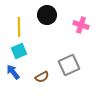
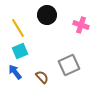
yellow line: moved 1 px left, 1 px down; rotated 30 degrees counterclockwise
cyan square: moved 1 px right
blue arrow: moved 2 px right
brown semicircle: rotated 104 degrees counterclockwise
